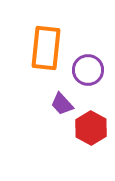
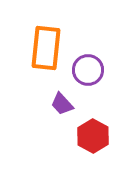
red hexagon: moved 2 px right, 8 px down
